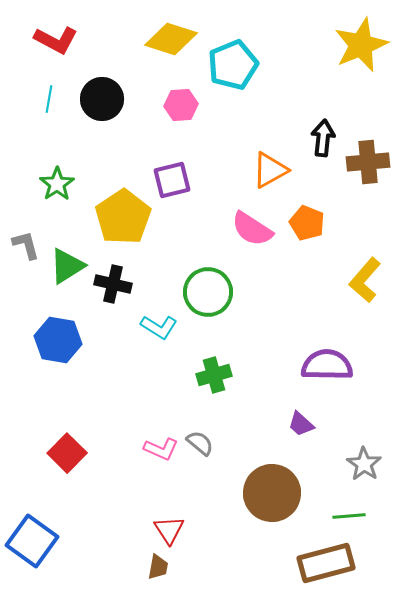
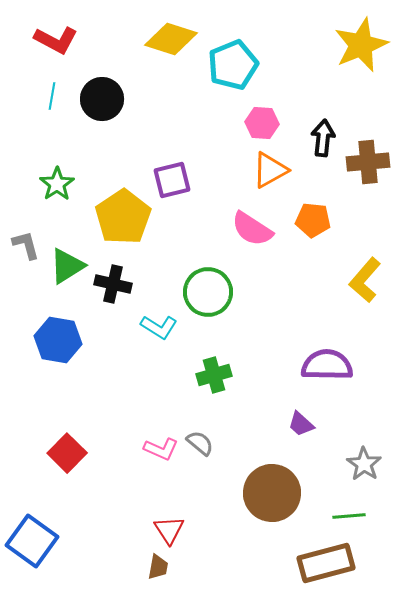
cyan line: moved 3 px right, 3 px up
pink hexagon: moved 81 px right, 18 px down; rotated 8 degrees clockwise
orange pentagon: moved 6 px right, 3 px up; rotated 16 degrees counterclockwise
